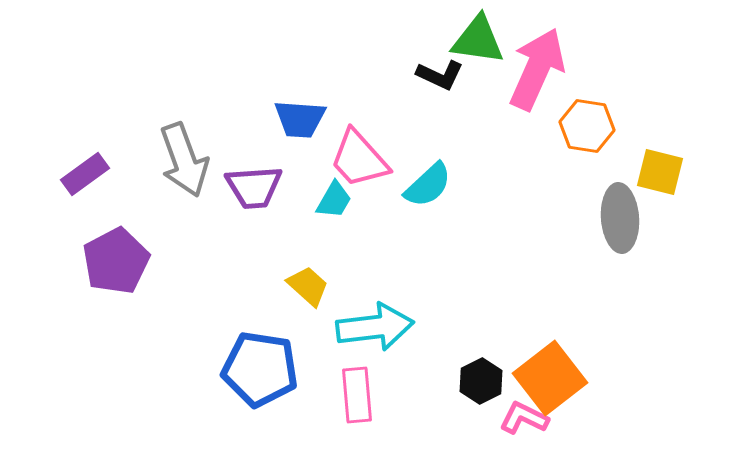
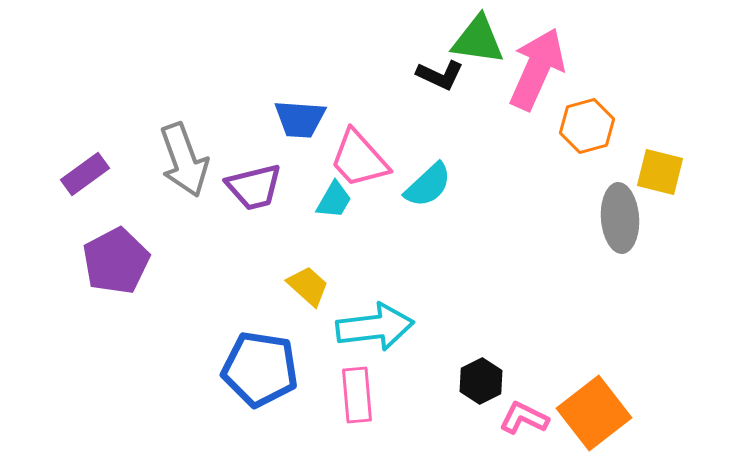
orange hexagon: rotated 24 degrees counterclockwise
purple trapezoid: rotated 10 degrees counterclockwise
orange square: moved 44 px right, 35 px down
